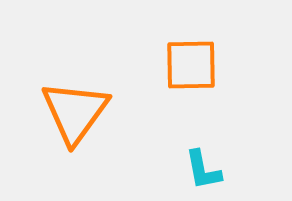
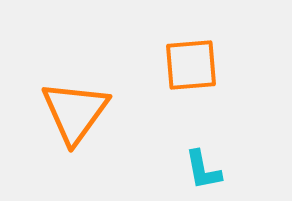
orange square: rotated 4 degrees counterclockwise
